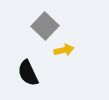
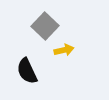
black semicircle: moved 1 px left, 2 px up
